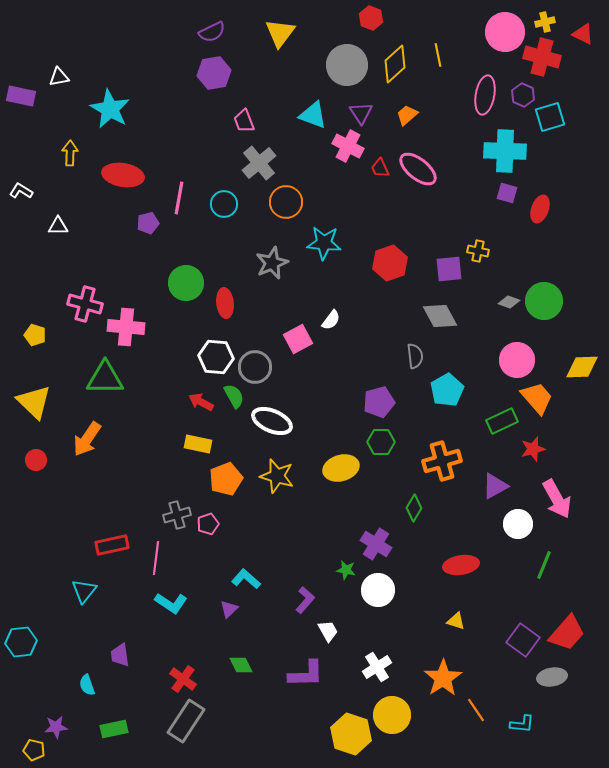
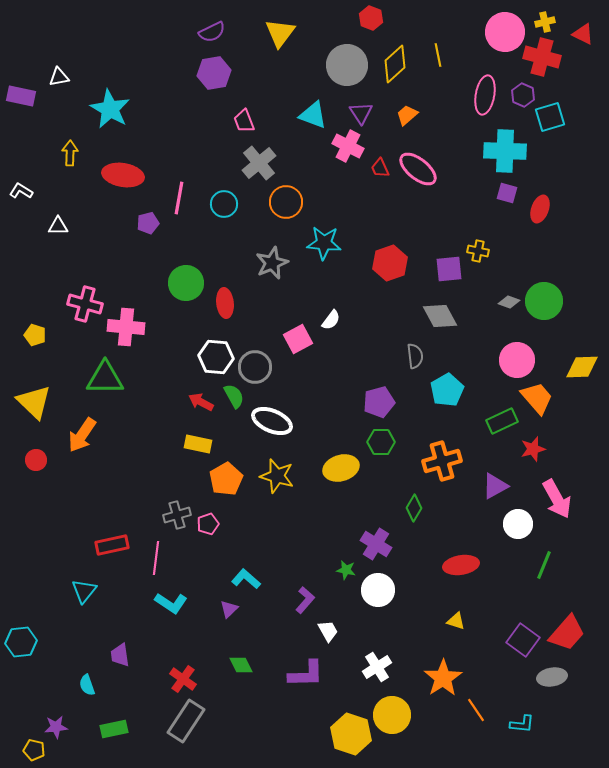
orange arrow at (87, 439): moved 5 px left, 4 px up
orange pentagon at (226, 479): rotated 8 degrees counterclockwise
